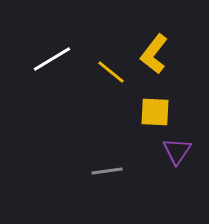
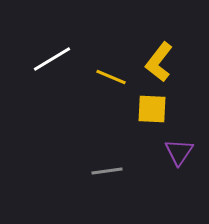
yellow L-shape: moved 5 px right, 8 px down
yellow line: moved 5 px down; rotated 16 degrees counterclockwise
yellow square: moved 3 px left, 3 px up
purple triangle: moved 2 px right, 1 px down
